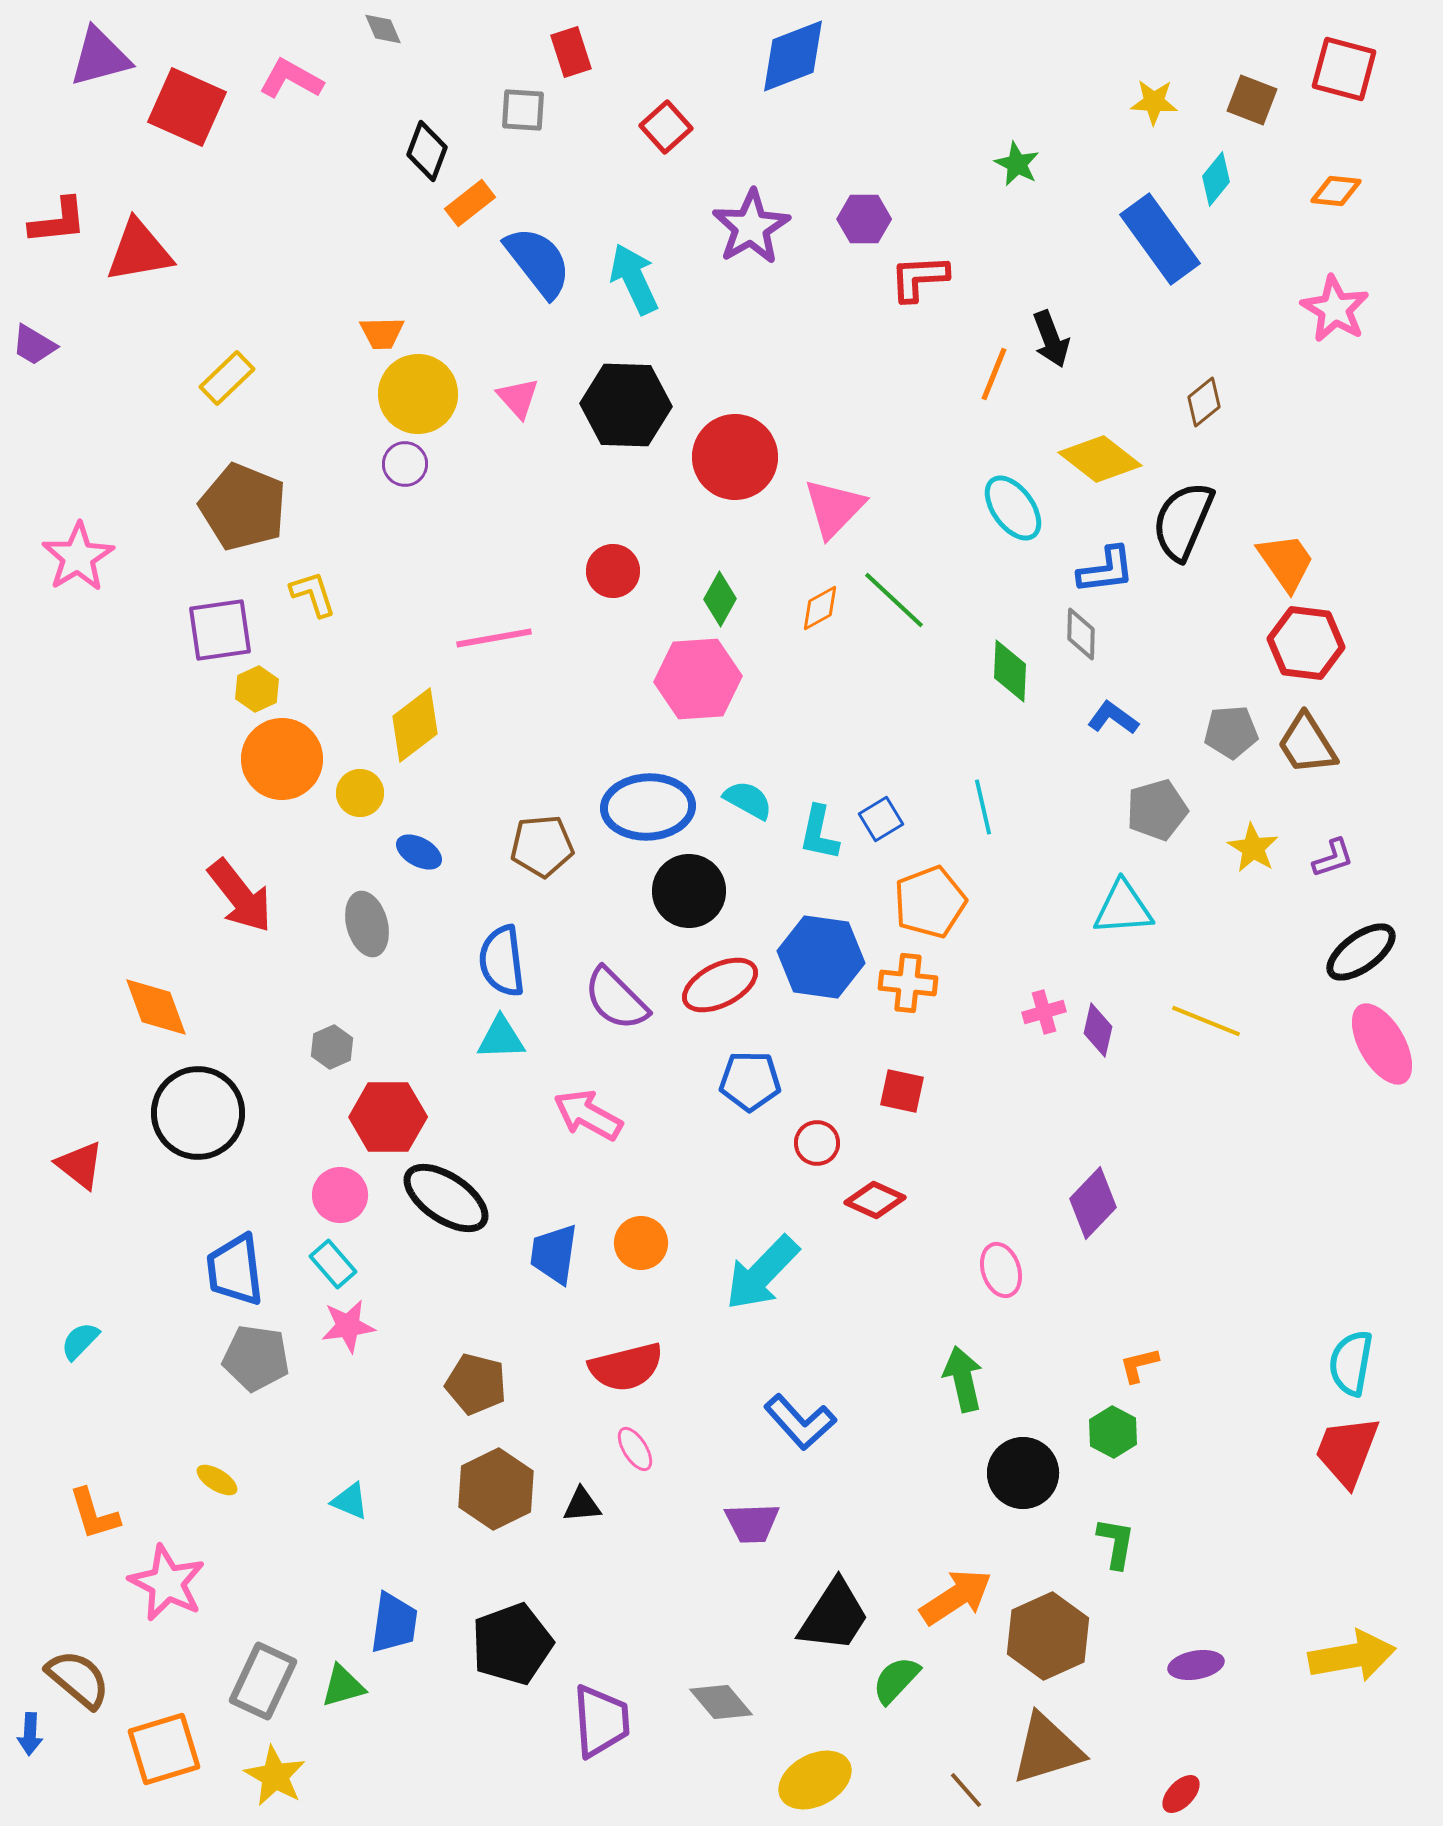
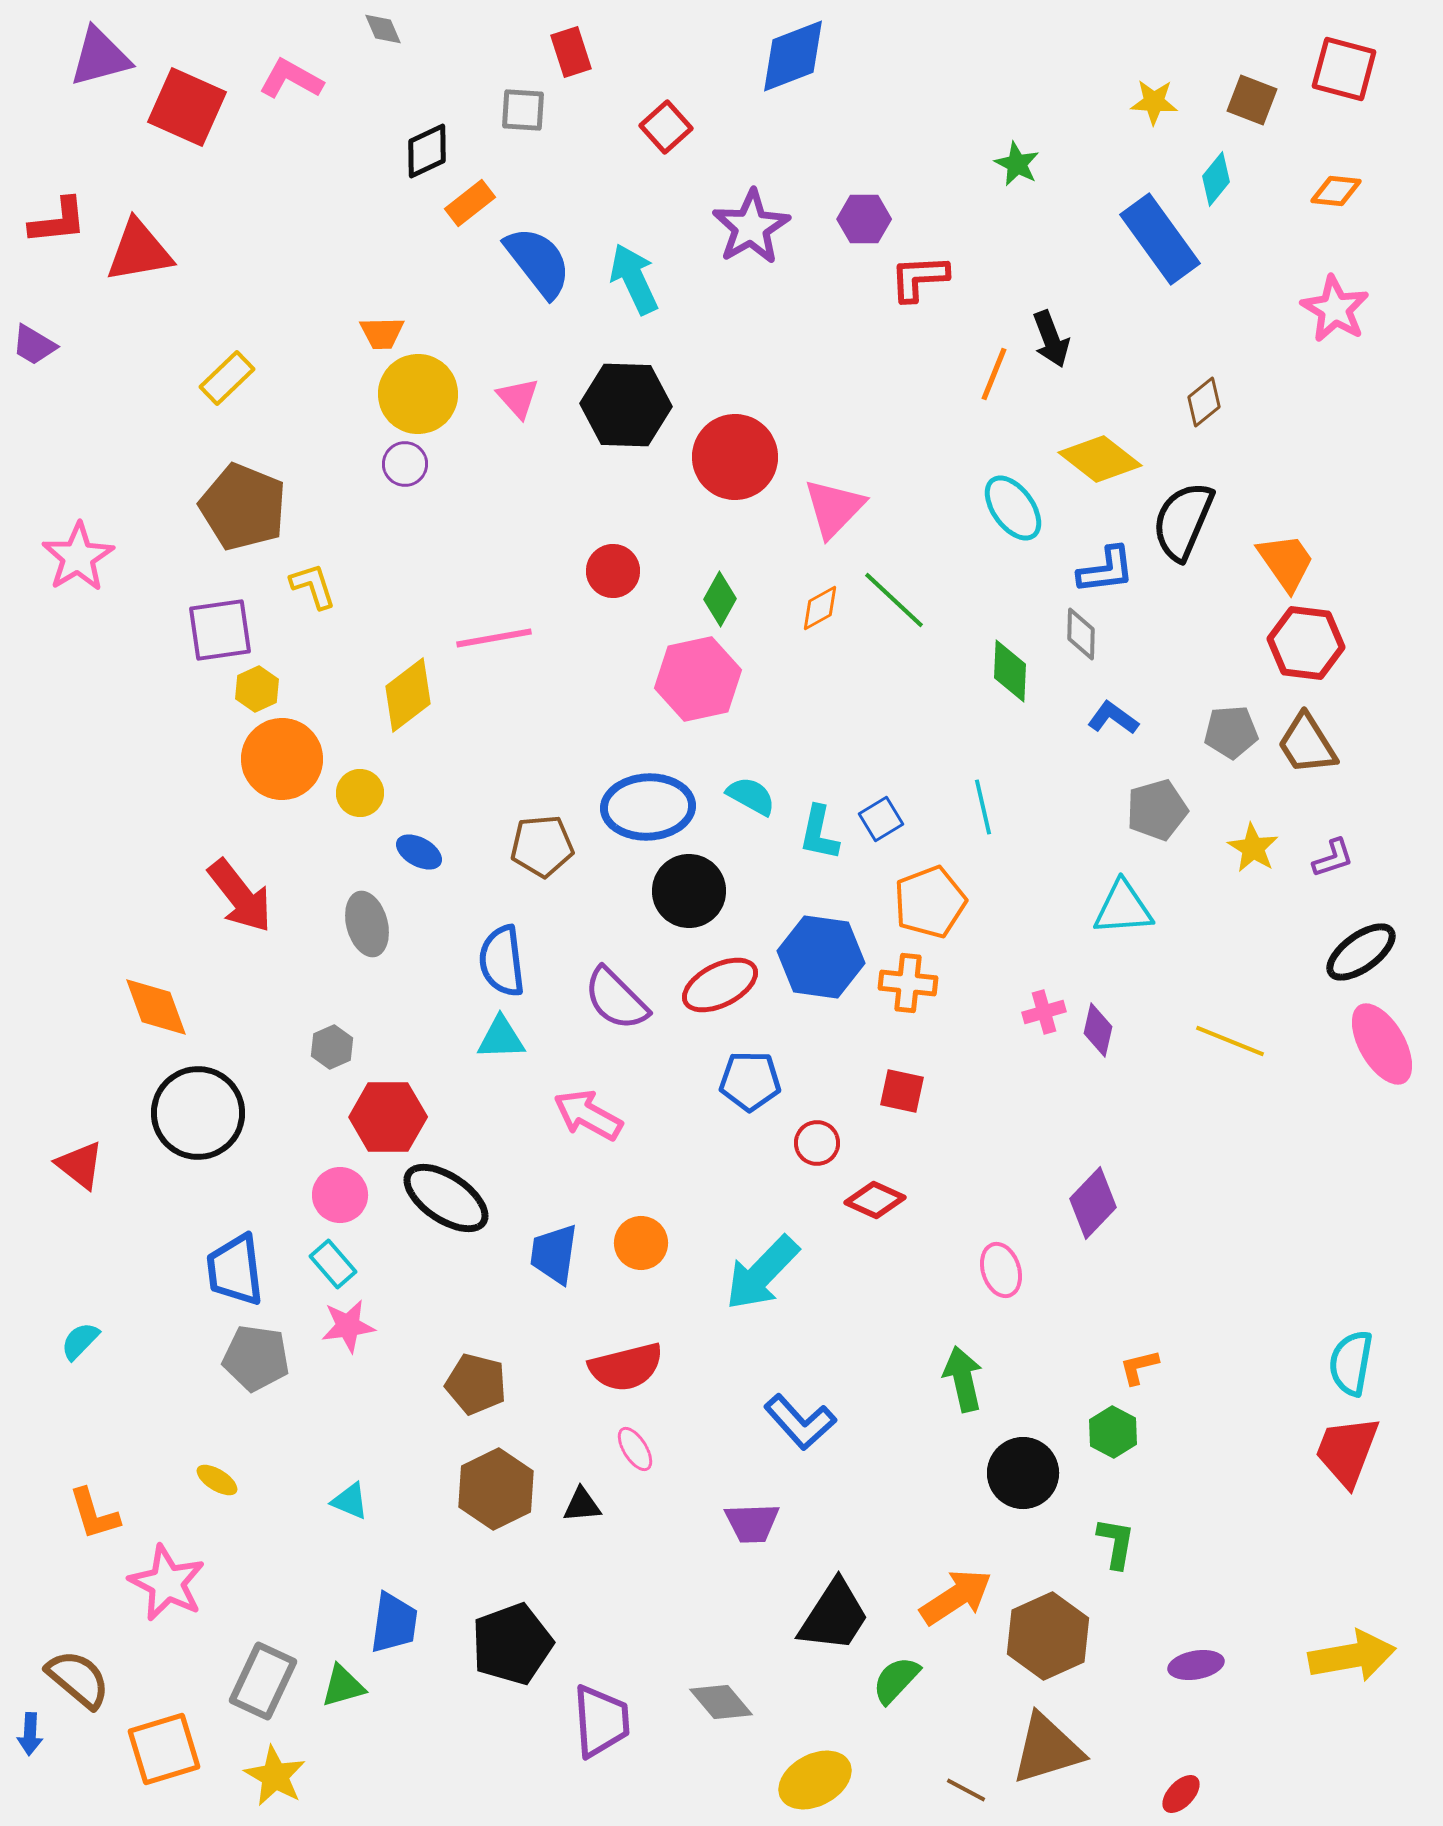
black diamond at (427, 151): rotated 44 degrees clockwise
yellow L-shape at (313, 594): moved 8 px up
pink hexagon at (698, 679): rotated 8 degrees counterclockwise
yellow diamond at (415, 725): moved 7 px left, 30 px up
cyan semicircle at (748, 800): moved 3 px right, 4 px up
yellow line at (1206, 1021): moved 24 px right, 20 px down
orange L-shape at (1139, 1365): moved 2 px down
brown line at (966, 1790): rotated 21 degrees counterclockwise
